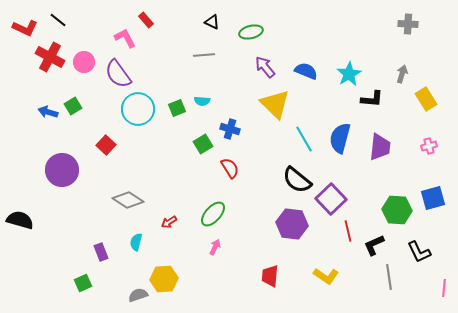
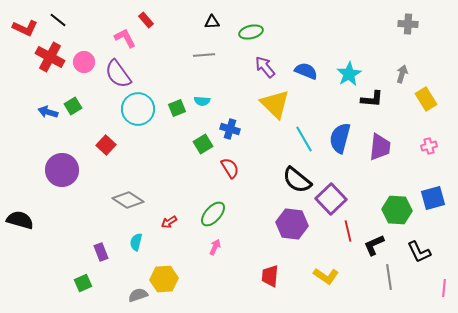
black triangle at (212, 22): rotated 28 degrees counterclockwise
